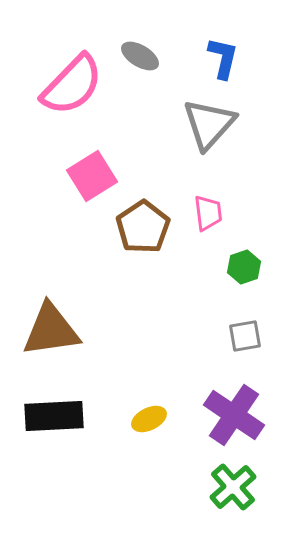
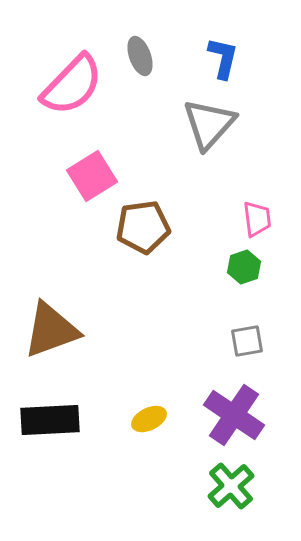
gray ellipse: rotated 39 degrees clockwise
pink trapezoid: moved 49 px right, 6 px down
brown pentagon: rotated 26 degrees clockwise
brown triangle: rotated 12 degrees counterclockwise
gray square: moved 2 px right, 5 px down
black rectangle: moved 4 px left, 4 px down
green cross: moved 2 px left, 1 px up
